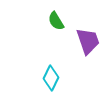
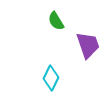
purple trapezoid: moved 4 px down
